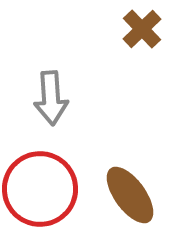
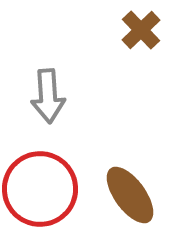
brown cross: moved 1 px left, 1 px down
gray arrow: moved 3 px left, 2 px up
